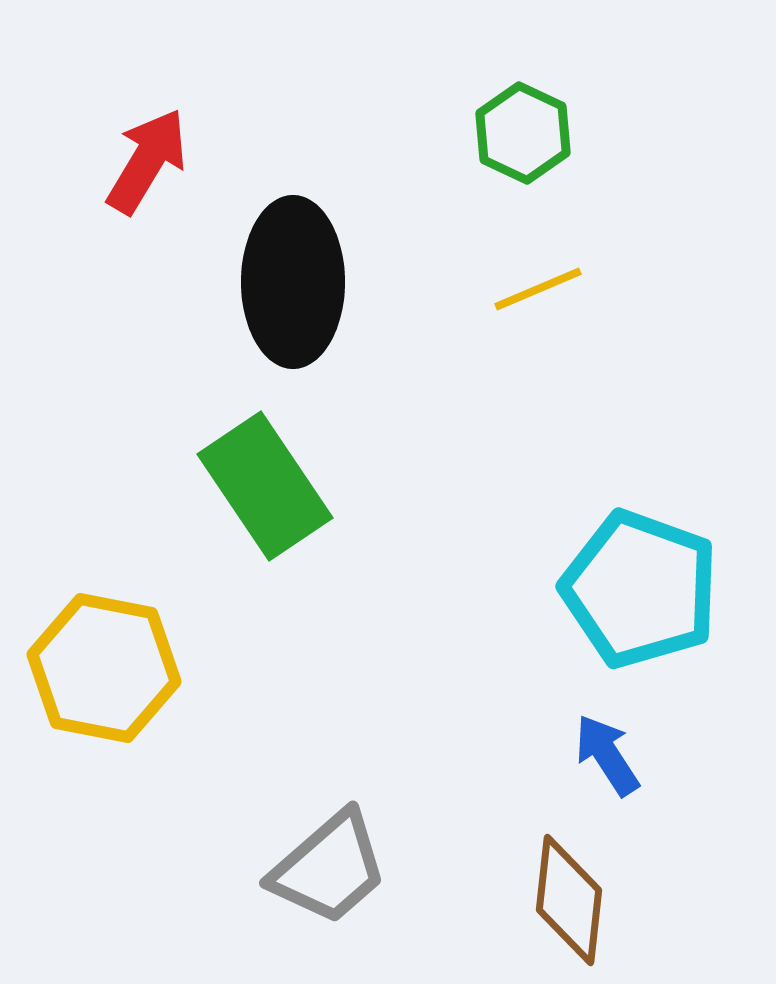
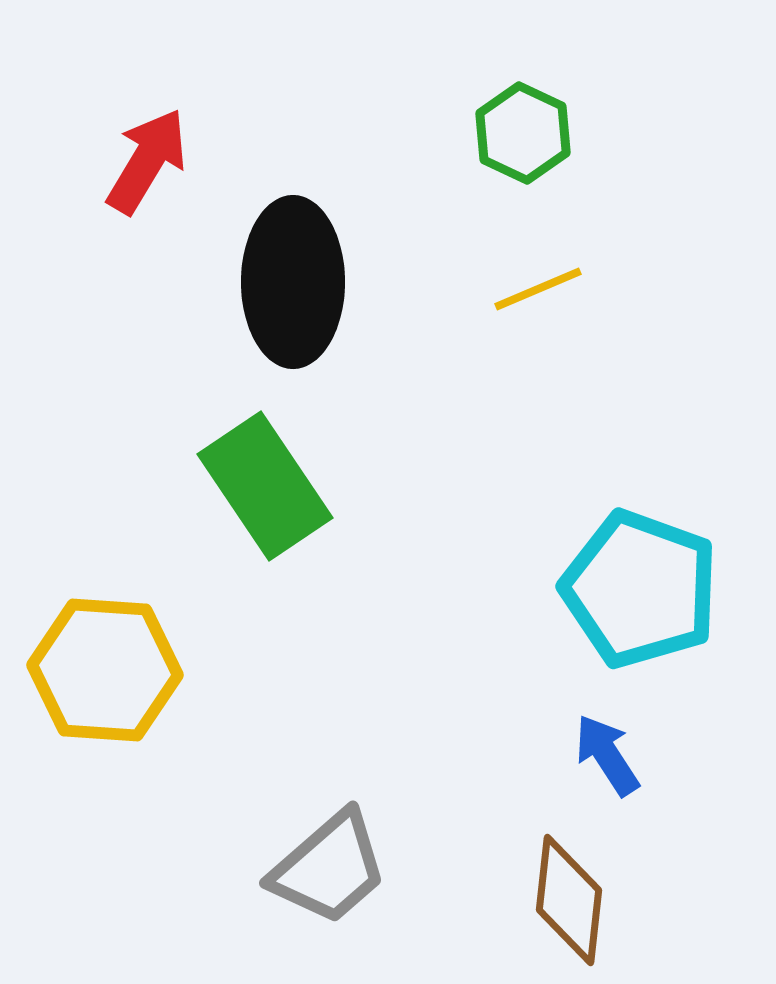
yellow hexagon: moved 1 px right, 2 px down; rotated 7 degrees counterclockwise
